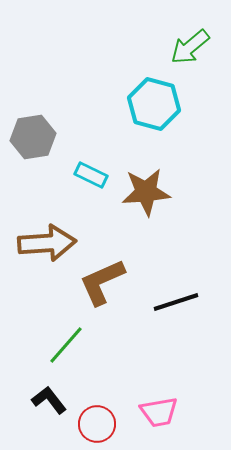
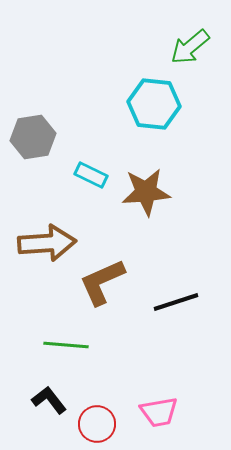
cyan hexagon: rotated 9 degrees counterclockwise
green line: rotated 54 degrees clockwise
